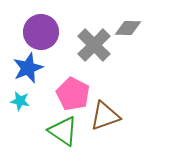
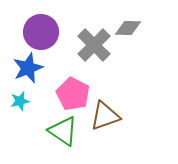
cyan star: rotated 24 degrees counterclockwise
